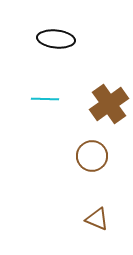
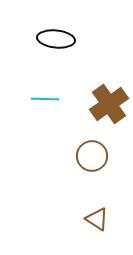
brown triangle: rotated 10 degrees clockwise
